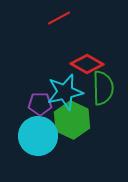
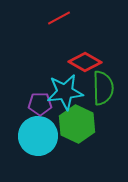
red diamond: moved 2 px left, 2 px up
cyan star: rotated 6 degrees clockwise
green hexagon: moved 5 px right, 4 px down
